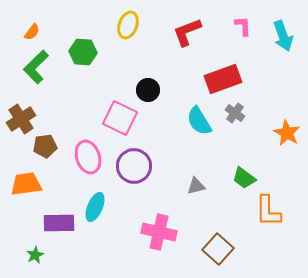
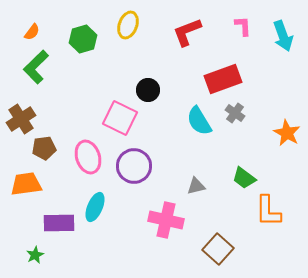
green hexagon: moved 13 px up; rotated 20 degrees counterclockwise
brown pentagon: moved 1 px left, 2 px down
pink cross: moved 7 px right, 12 px up
